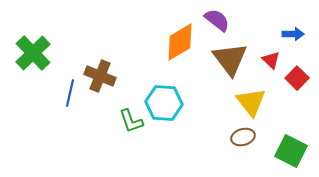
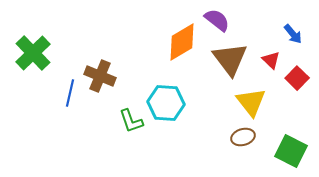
blue arrow: rotated 50 degrees clockwise
orange diamond: moved 2 px right
cyan hexagon: moved 2 px right
